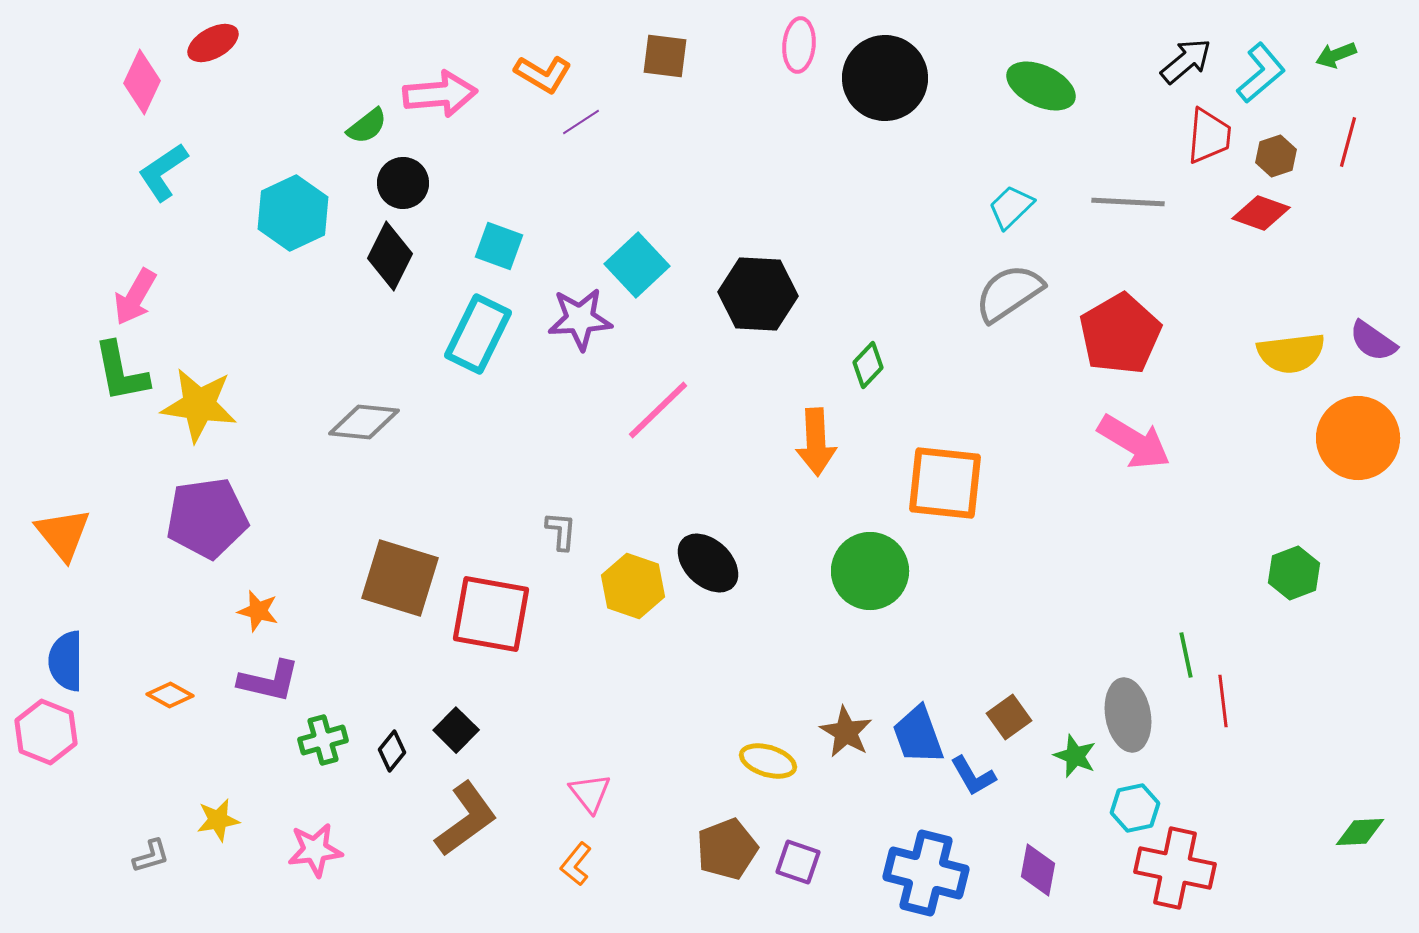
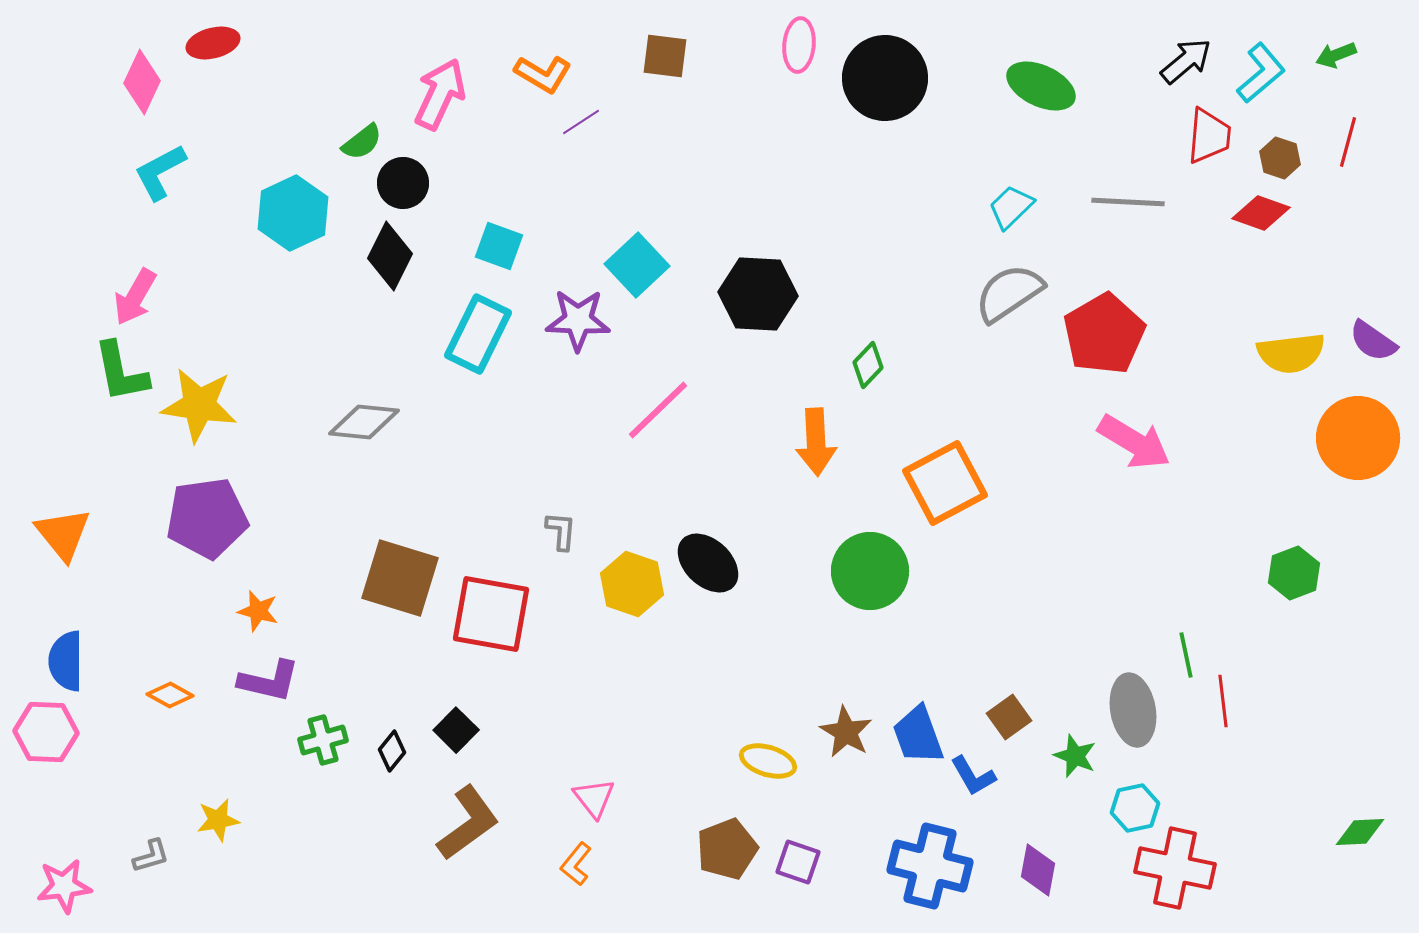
red ellipse at (213, 43): rotated 15 degrees clockwise
pink arrow at (440, 94): rotated 60 degrees counterclockwise
green semicircle at (367, 126): moved 5 px left, 16 px down
brown hexagon at (1276, 156): moved 4 px right, 2 px down; rotated 24 degrees counterclockwise
cyan L-shape at (163, 172): moved 3 px left; rotated 6 degrees clockwise
purple star at (580, 319): moved 2 px left, 1 px down; rotated 6 degrees clockwise
red pentagon at (1120, 334): moved 16 px left
orange square at (945, 483): rotated 34 degrees counterclockwise
yellow hexagon at (633, 586): moved 1 px left, 2 px up
gray ellipse at (1128, 715): moved 5 px right, 5 px up
pink hexagon at (46, 732): rotated 20 degrees counterclockwise
pink triangle at (590, 793): moved 4 px right, 5 px down
brown L-shape at (466, 819): moved 2 px right, 4 px down
pink star at (315, 850): moved 251 px left, 36 px down
blue cross at (926, 873): moved 4 px right, 7 px up
